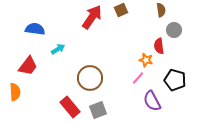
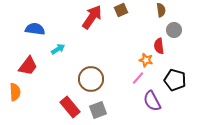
brown circle: moved 1 px right, 1 px down
